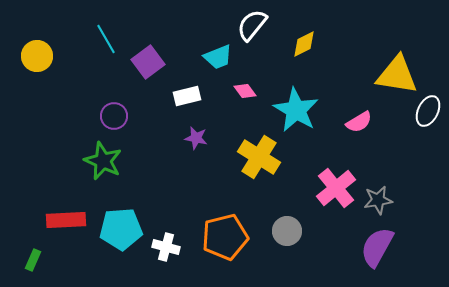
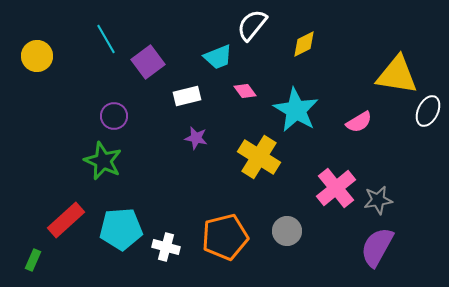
red rectangle: rotated 39 degrees counterclockwise
